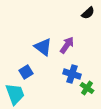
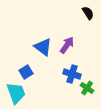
black semicircle: rotated 80 degrees counterclockwise
cyan trapezoid: moved 1 px right, 1 px up
